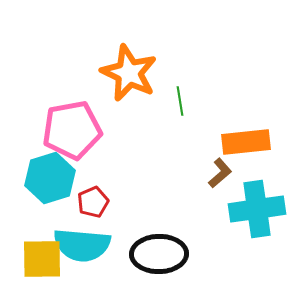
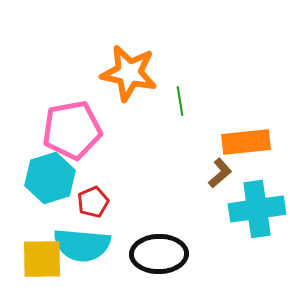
orange star: rotated 14 degrees counterclockwise
